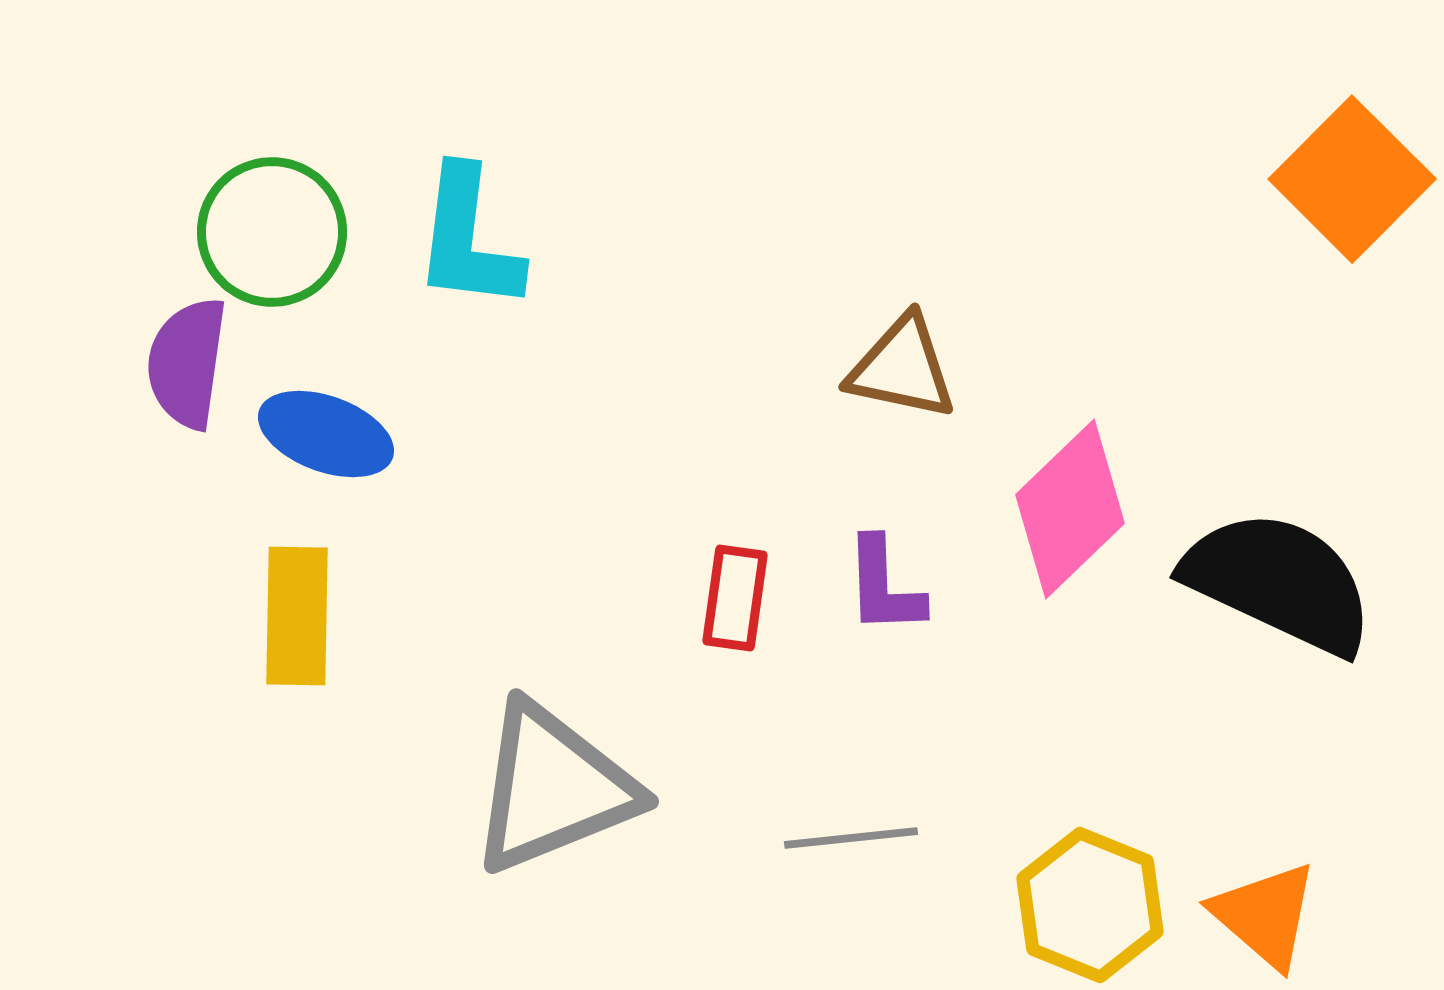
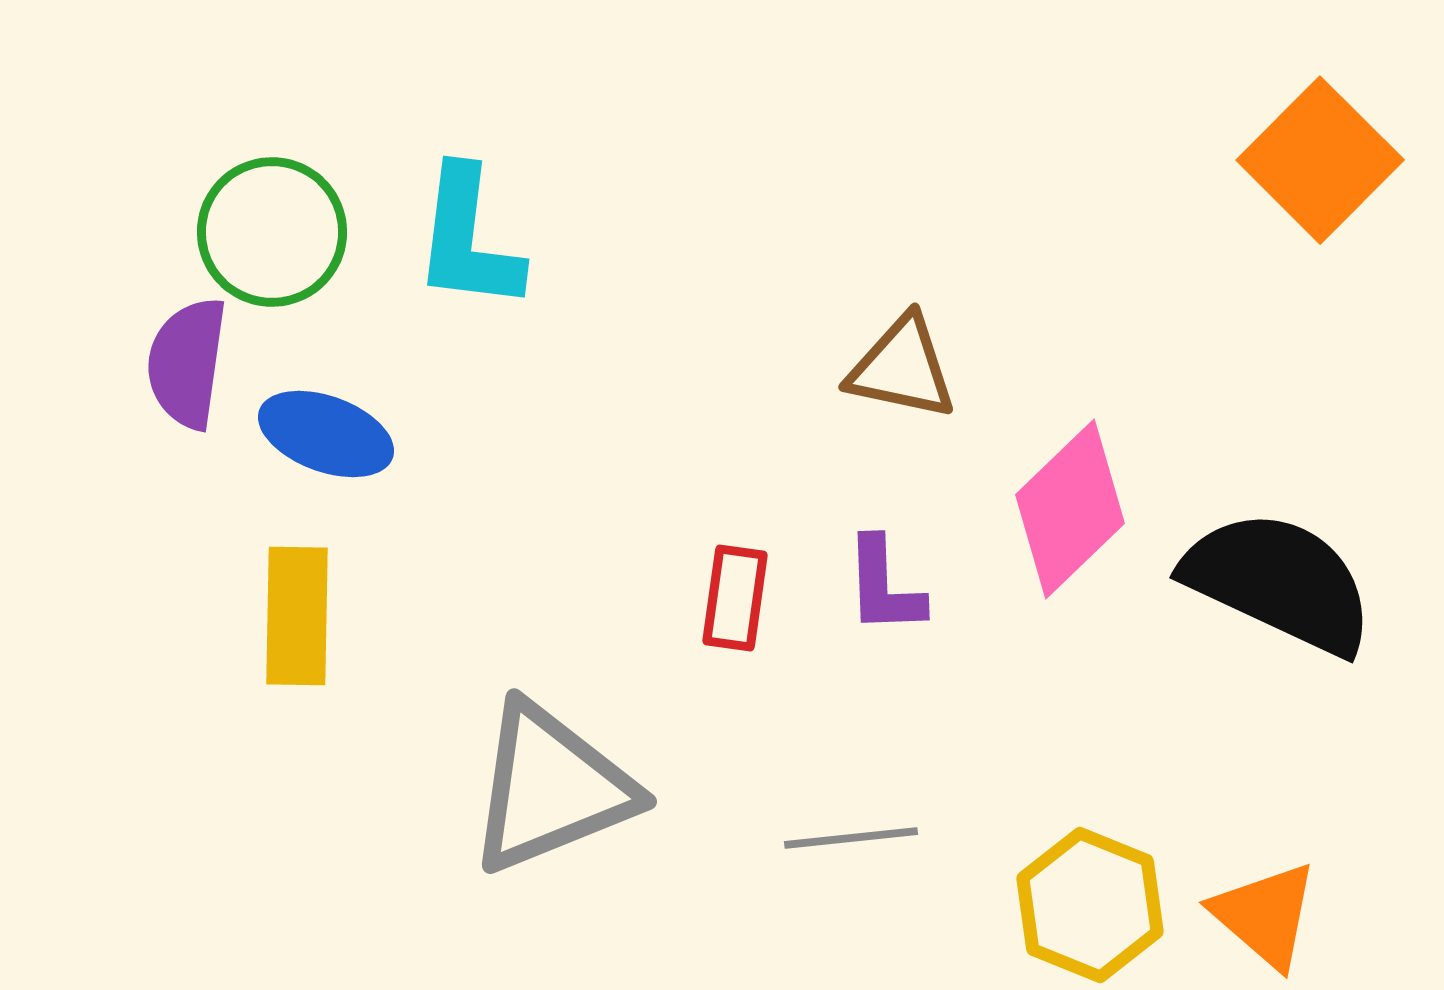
orange square: moved 32 px left, 19 px up
gray triangle: moved 2 px left
